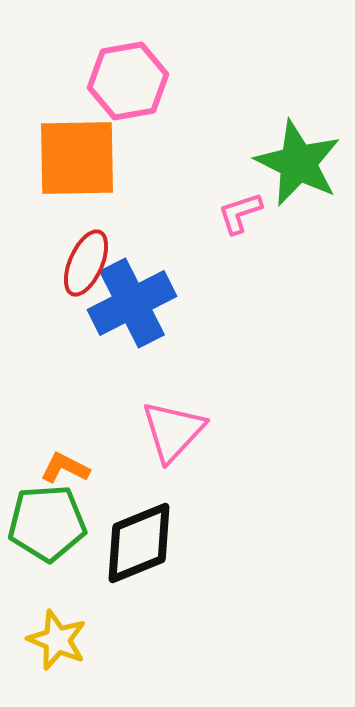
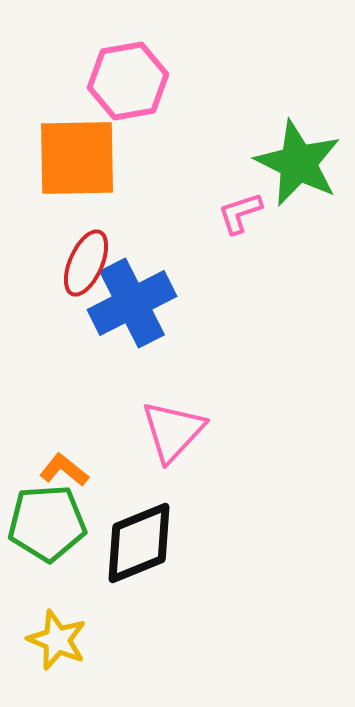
orange L-shape: moved 1 px left, 2 px down; rotated 12 degrees clockwise
